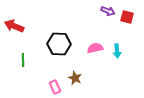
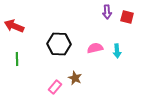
purple arrow: moved 1 px left, 1 px down; rotated 64 degrees clockwise
green line: moved 6 px left, 1 px up
pink rectangle: rotated 64 degrees clockwise
